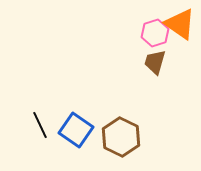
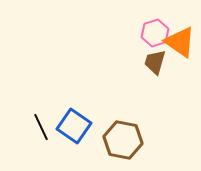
orange triangle: moved 18 px down
black line: moved 1 px right, 2 px down
blue square: moved 2 px left, 4 px up
brown hexagon: moved 2 px right, 3 px down; rotated 15 degrees counterclockwise
